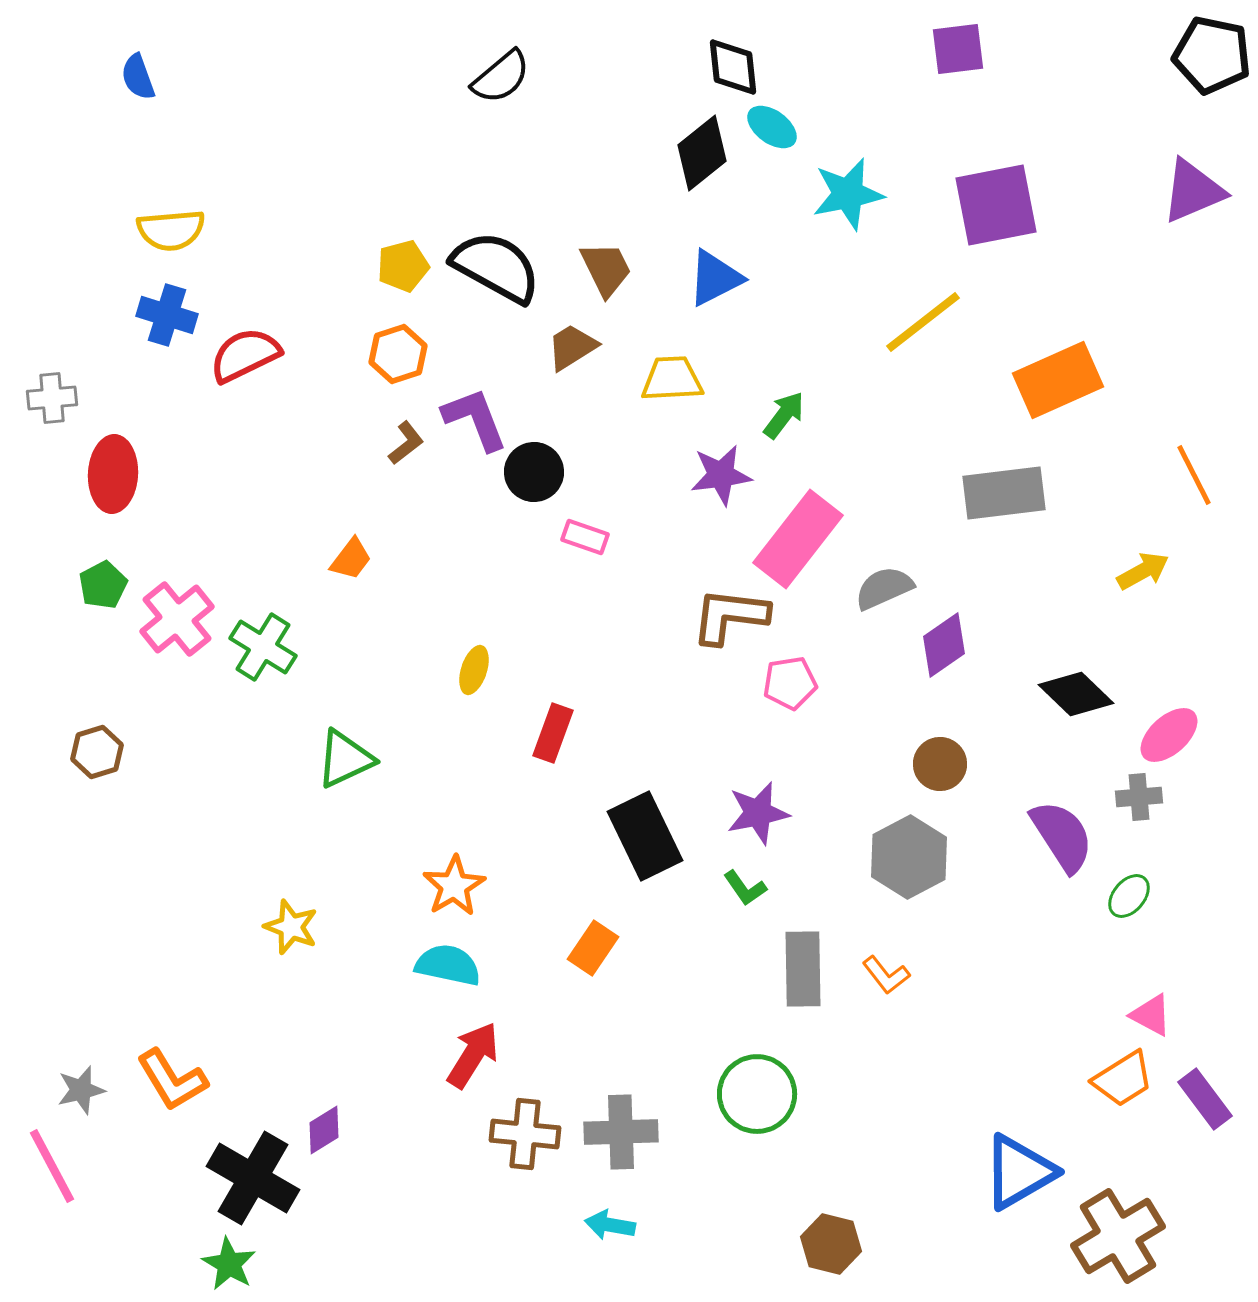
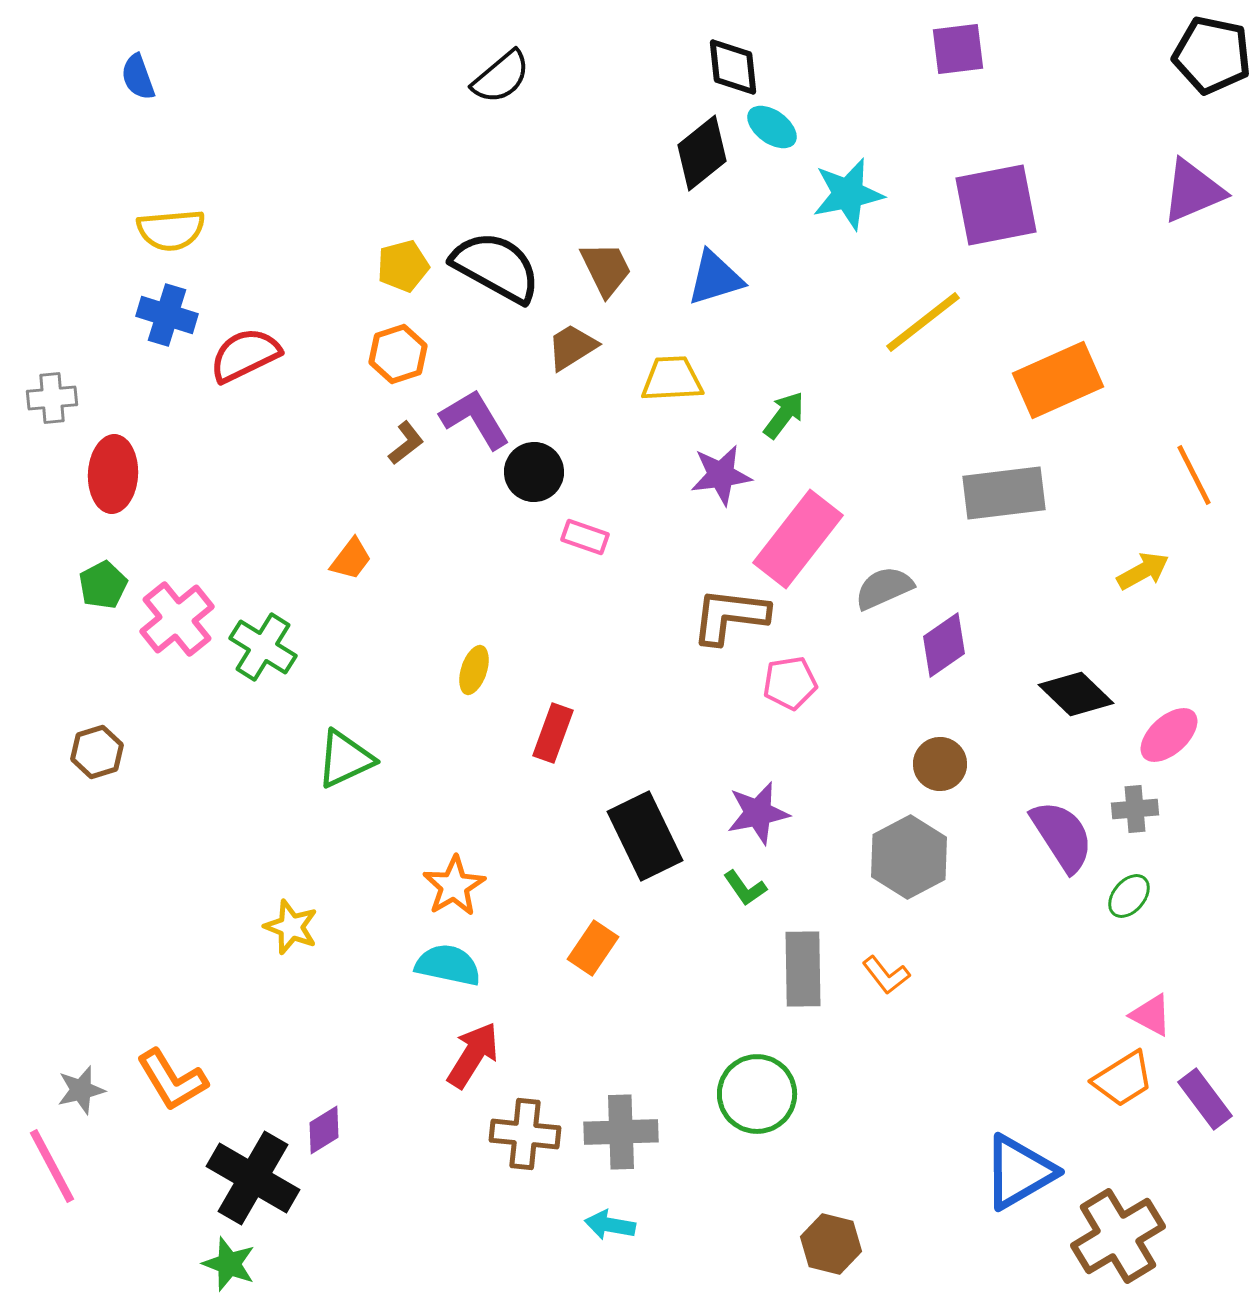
blue triangle at (715, 278): rotated 10 degrees clockwise
purple L-shape at (475, 419): rotated 10 degrees counterclockwise
gray cross at (1139, 797): moved 4 px left, 12 px down
green star at (229, 1264): rotated 10 degrees counterclockwise
